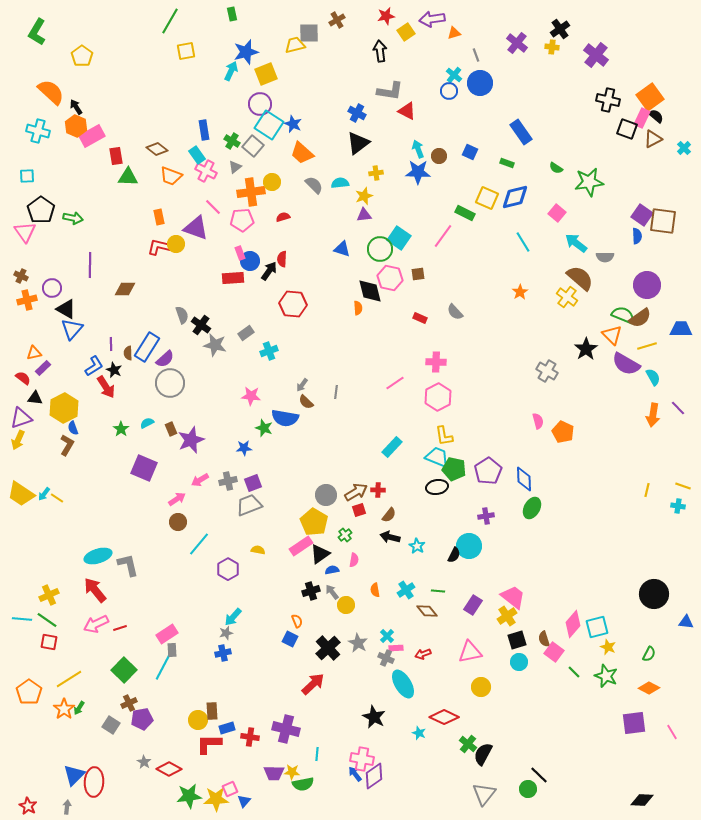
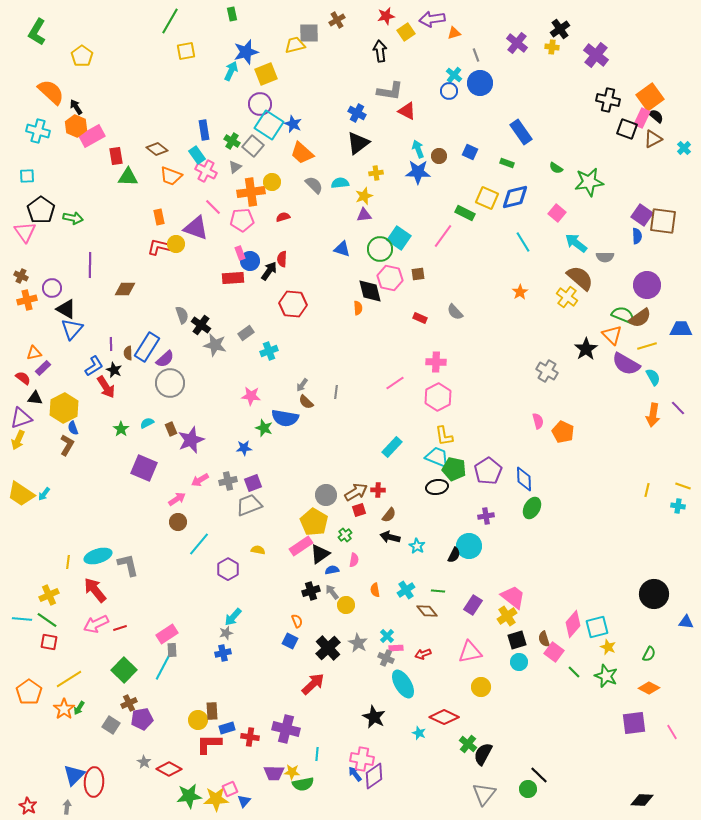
yellow line at (57, 498): moved 11 px right, 64 px down; rotated 64 degrees clockwise
blue square at (290, 639): moved 2 px down
